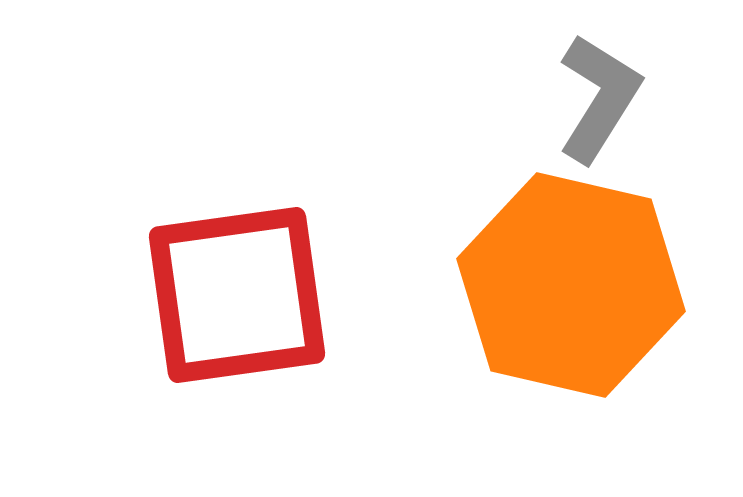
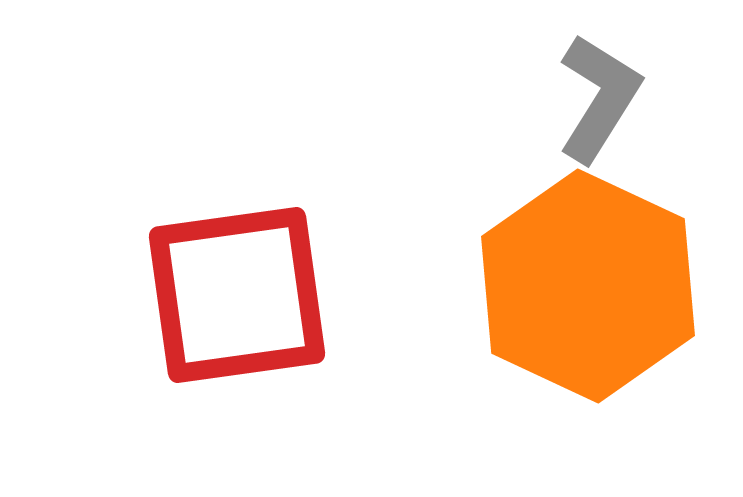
orange hexagon: moved 17 px right, 1 px down; rotated 12 degrees clockwise
